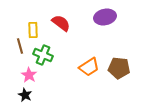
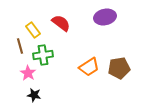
yellow rectangle: rotated 35 degrees counterclockwise
green cross: rotated 30 degrees counterclockwise
brown pentagon: rotated 15 degrees counterclockwise
pink star: moved 1 px left, 2 px up
black star: moved 9 px right; rotated 16 degrees counterclockwise
